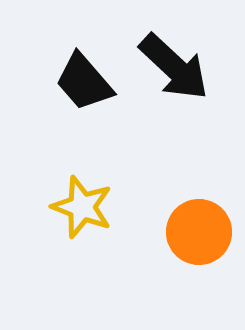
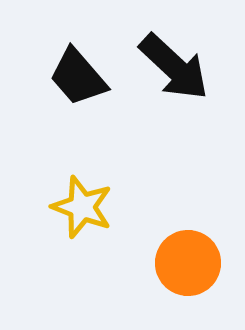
black trapezoid: moved 6 px left, 5 px up
orange circle: moved 11 px left, 31 px down
